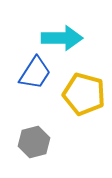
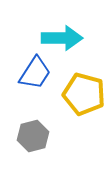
gray hexagon: moved 1 px left, 6 px up
